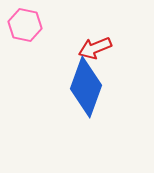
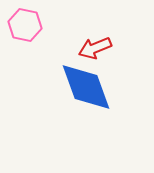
blue diamond: rotated 40 degrees counterclockwise
